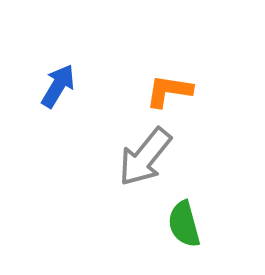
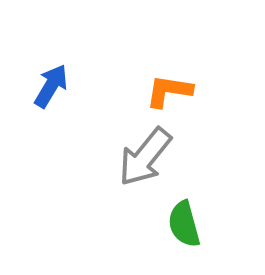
blue arrow: moved 7 px left
